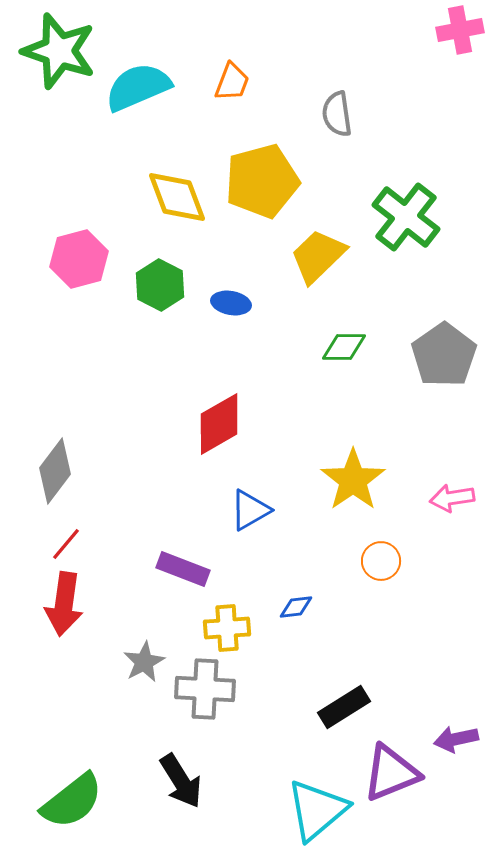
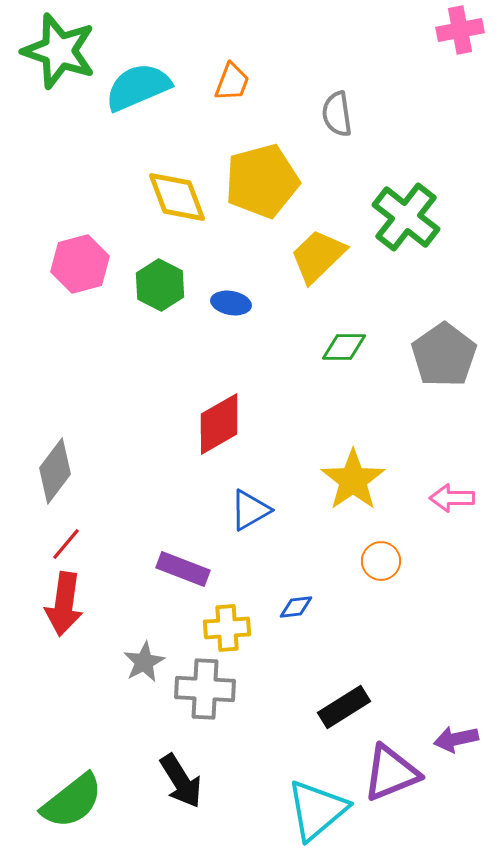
pink hexagon: moved 1 px right, 5 px down
pink arrow: rotated 9 degrees clockwise
